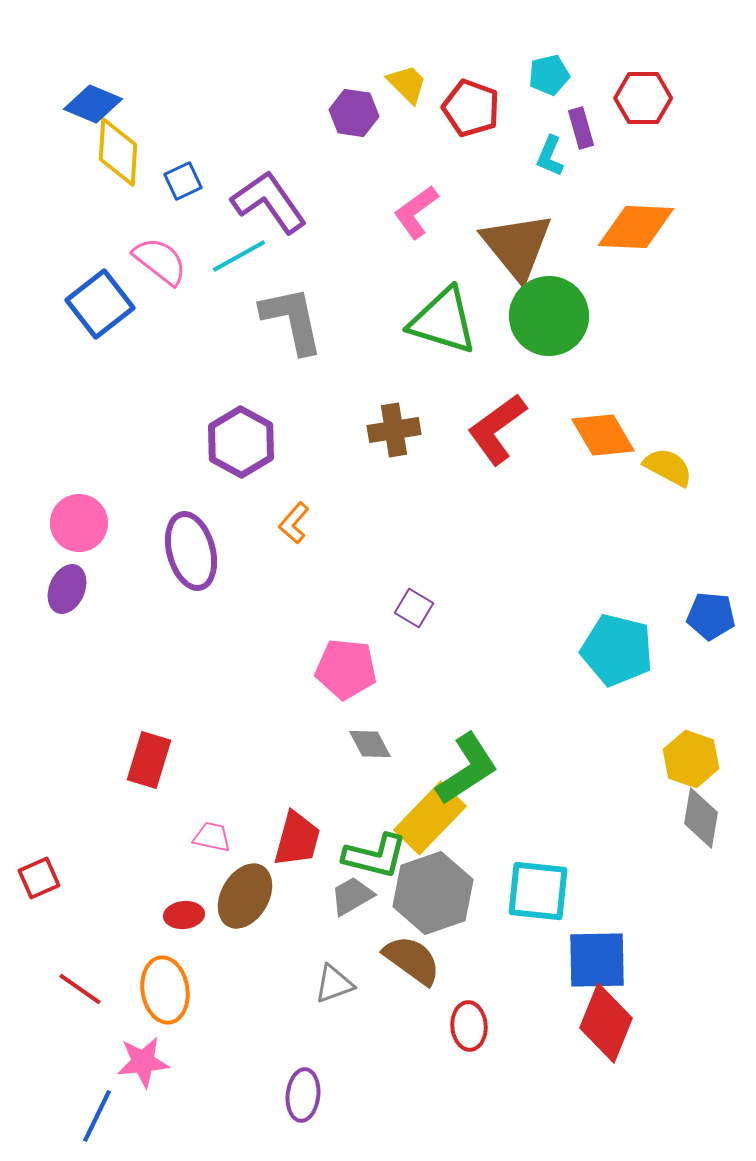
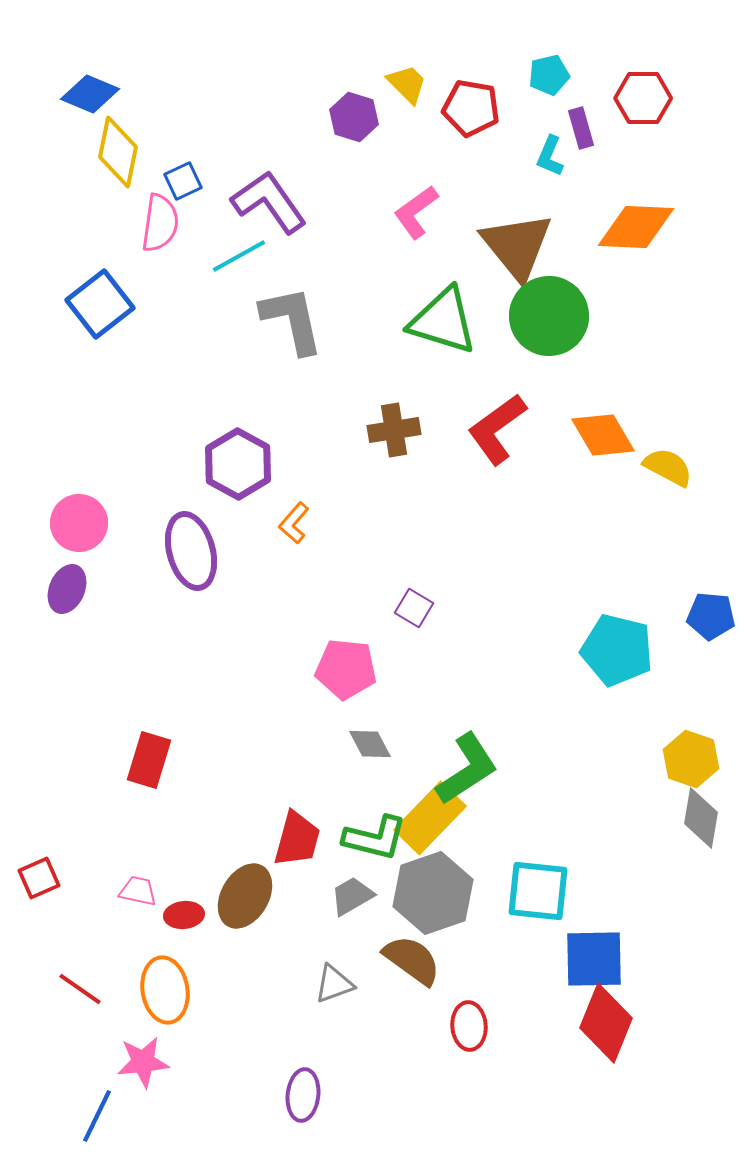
blue diamond at (93, 104): moved 3 px left, 10 px up
red pentagon at (471, 108): rotated 10 degrees counterclockwise
purple hexagon at (354, 113): moved 4 px down; rotated 9 degrees clockwise
yellow diamond at (118, 152): rotated 8 degrees clockwise
pink semicircle at (160, 261): moved 38 px up; rotated 60 degrees clockwise
purple hexagon at (241, 442): moved 3 px left, 22 px down
pink trapezoid at (212, 837): moved 74 px left, 54 px down
green L-shape at (375, 856): moved 18 px up
blue square at (597, 960): moved 3 px left, 1 px up
